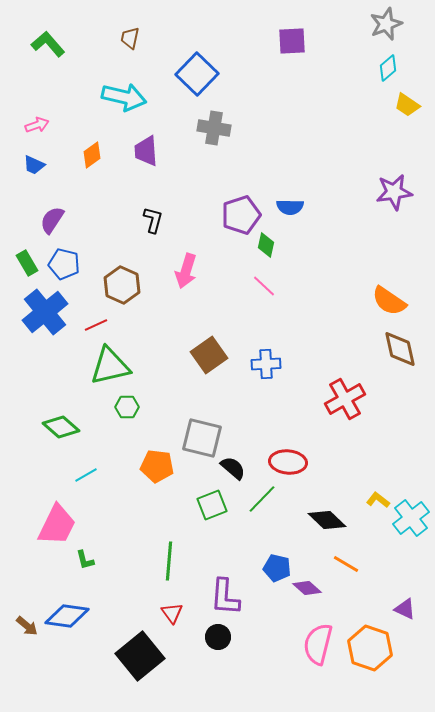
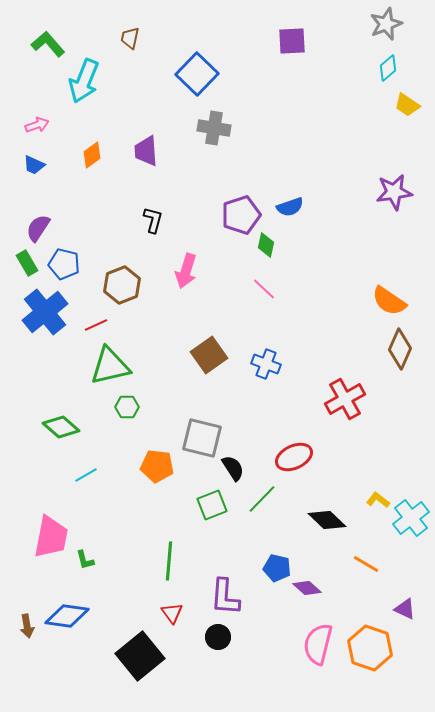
cyan arrow at (124, 97): moved 40 px left, 16 px up; rotated 99 degrees clockwise
blue semicircle at (290, 207): rotated 20 degrees counterclockwise
purple semicircle at (52, 220): moved 14 px left, 8 px down
brown hexagon at (122, 285): rotated 15 degrees clockwise
pink line at (264, 286): moved 3 px down
brown diamond at (400, 349): rotated 36 degrees clockwise
blue cross at (266, 364): rotated 24 degrees clockwise
red ellipse at (288, 462): moved 6 px right, 5 px up; rotated 30 degrees counterclockwise
black semicircle at (233, 468): rotated 16 degrees clockwise
pink trapezoid at (57, 525): moved 6 px left, 12 px down; rotated 15 degrees counterclockwise
orange line at (346, 564): moved 20 px right
brown arrow at (27, 626): rotated 40 degrees clockwise
